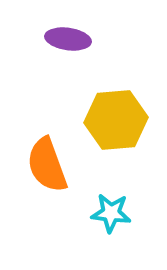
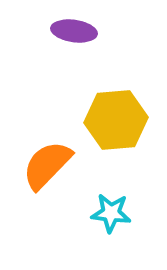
purple ellipse: moved 6 px right, 8 px up
orange semicircle: rotated 64 degrees clockwise
